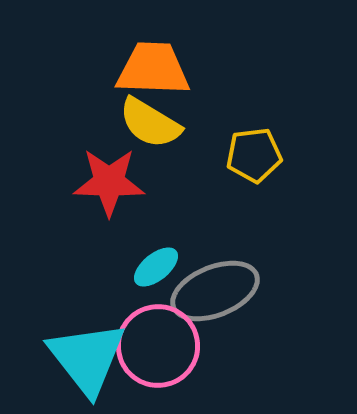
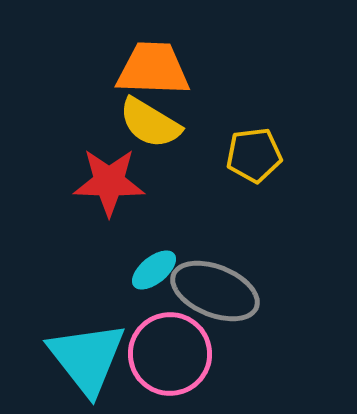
cyan ellipse: moved 2 px left, 3 px down
gray ellipse: rotated 44 degrees clockwise
pink circle: moved 12 px right, 8 px down
